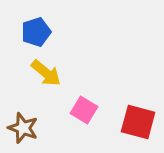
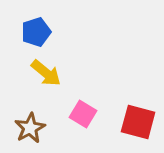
pink square: moved 1 px left, 4 px down
brown star: moved 7 px right; rotated 24 degrees clockwise
